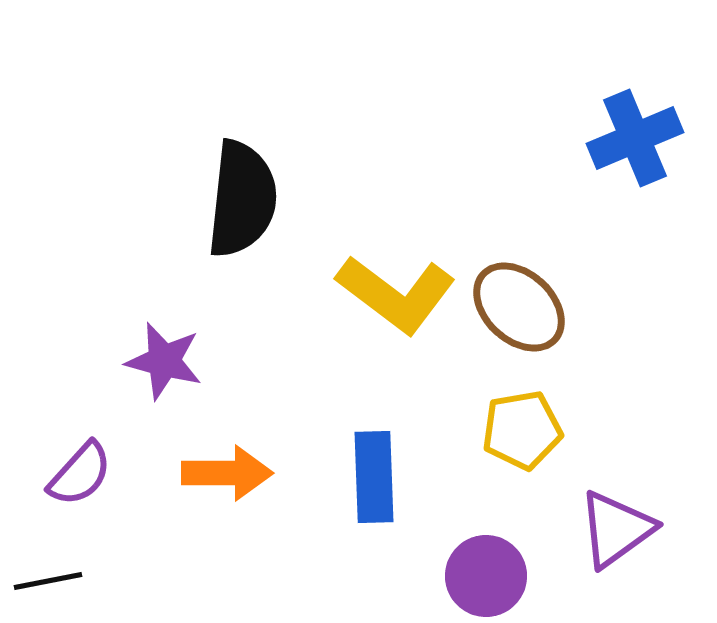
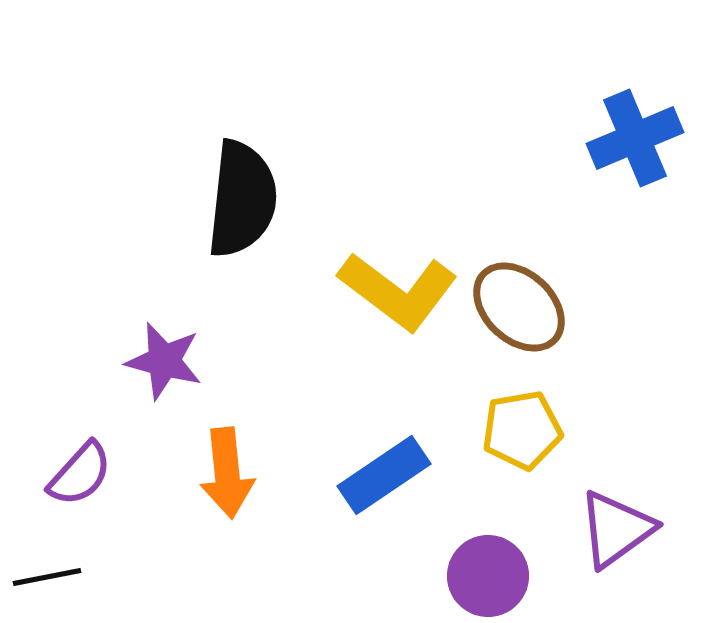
yellow L-shape: moved 2 px right, 3 px up
orange arrow: rotated 84 degrees clockwise
blue rectangle: moved 10 px right, 2 px up; rotated 58 degrees clockwise
purple circle: moved 2 px right
black line: moved 1 px left, 4 px up
